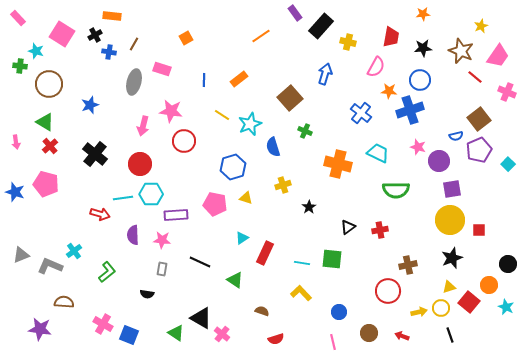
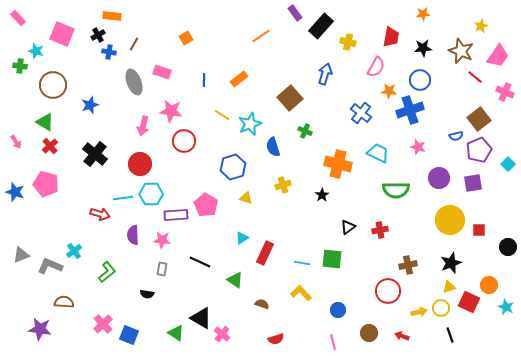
pink square at (62, 34): rotated 10 degrees counterclockwise
black cross at (95, 35): moved 3 px right
pink rectangle at (162, 69): moved 3 px down
gray ellipse at (134, 82): rotated 35 degrees counterclockwise
brown circle at (49, 84): moved 4 px right, 1 px down
pink cross at (507, 92): moved 2 px left
pink arrow at (16, 142): rotated 24 degrees counterclockwise
purple circle at (439, 161): moved 17 px down
purple square at (452, 189): moved 21 px right, 6 px up
pink pentagon at (215, 204): moved 9 px left, 1 px down; rotated 20 degrees clockwise
black star at (309, 207): moved 13 px right, 12 px up
black star at (452, 258): moved 1 px left, 5 px down
black circle at (508, 264): moved 17 px up
red square at (469, 302): rotated 15 degrees counterclockwise
brown semicircle at (262, 311): moved 7 px up
blue circle at (339, 312): moved 1 px left, 2 px up
pink cross at (103, 324): rotated 18 degrees clockwise
